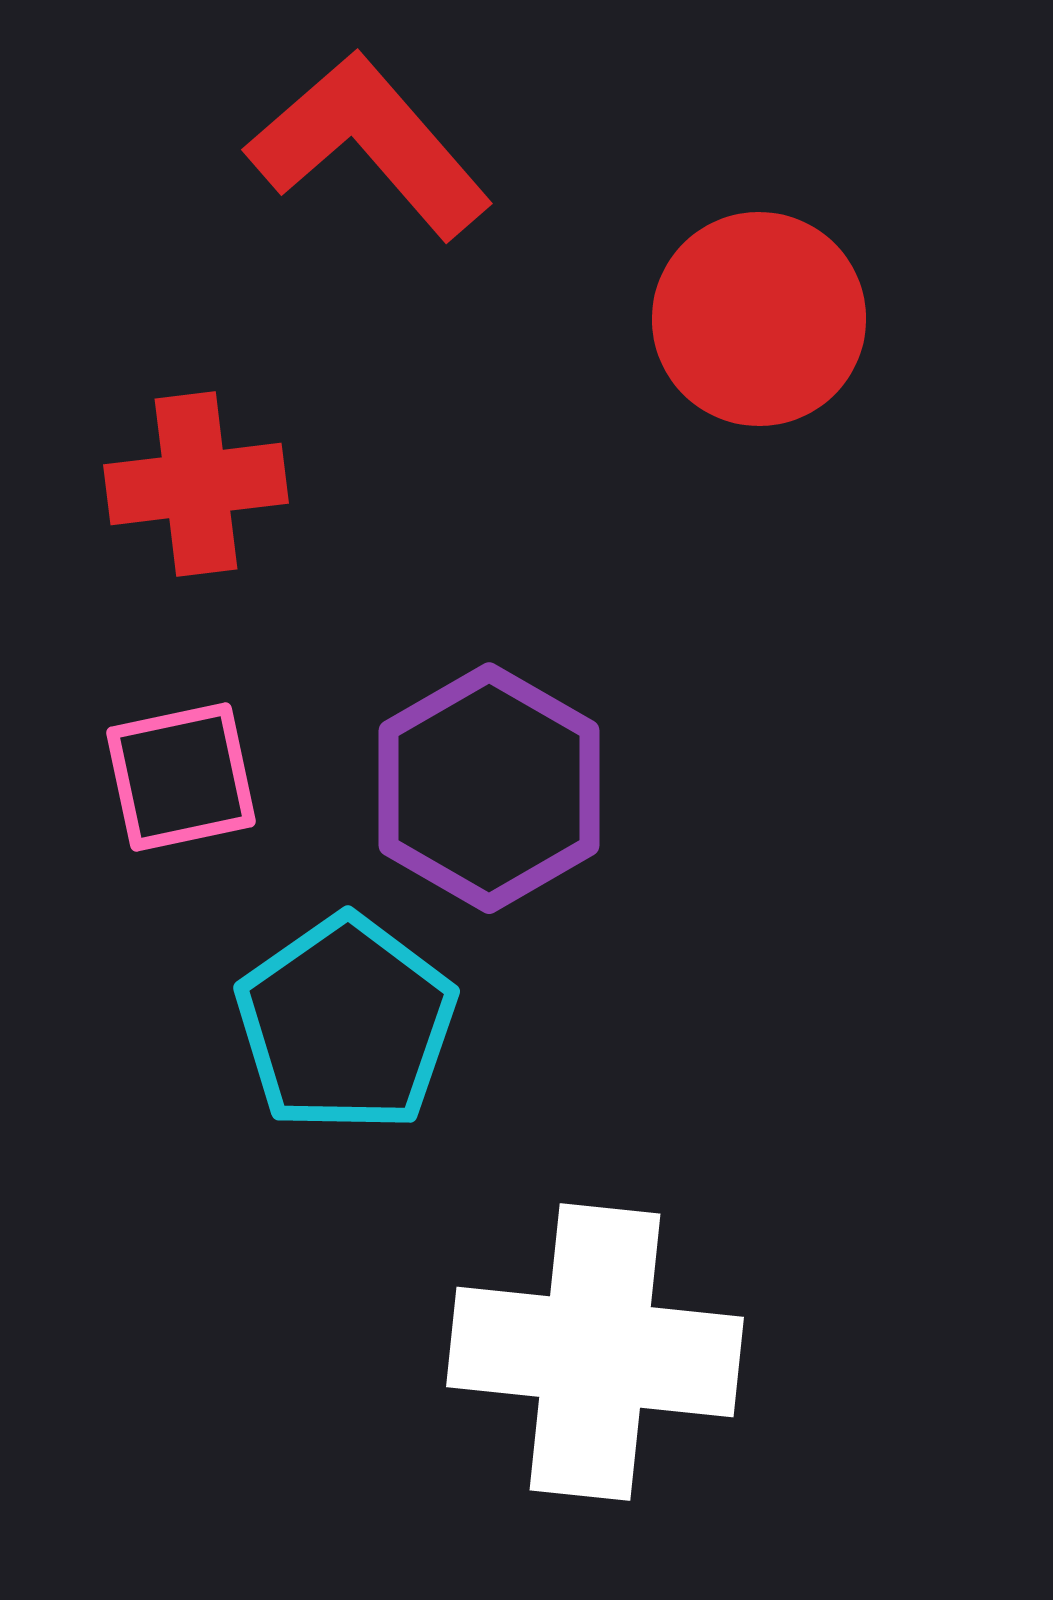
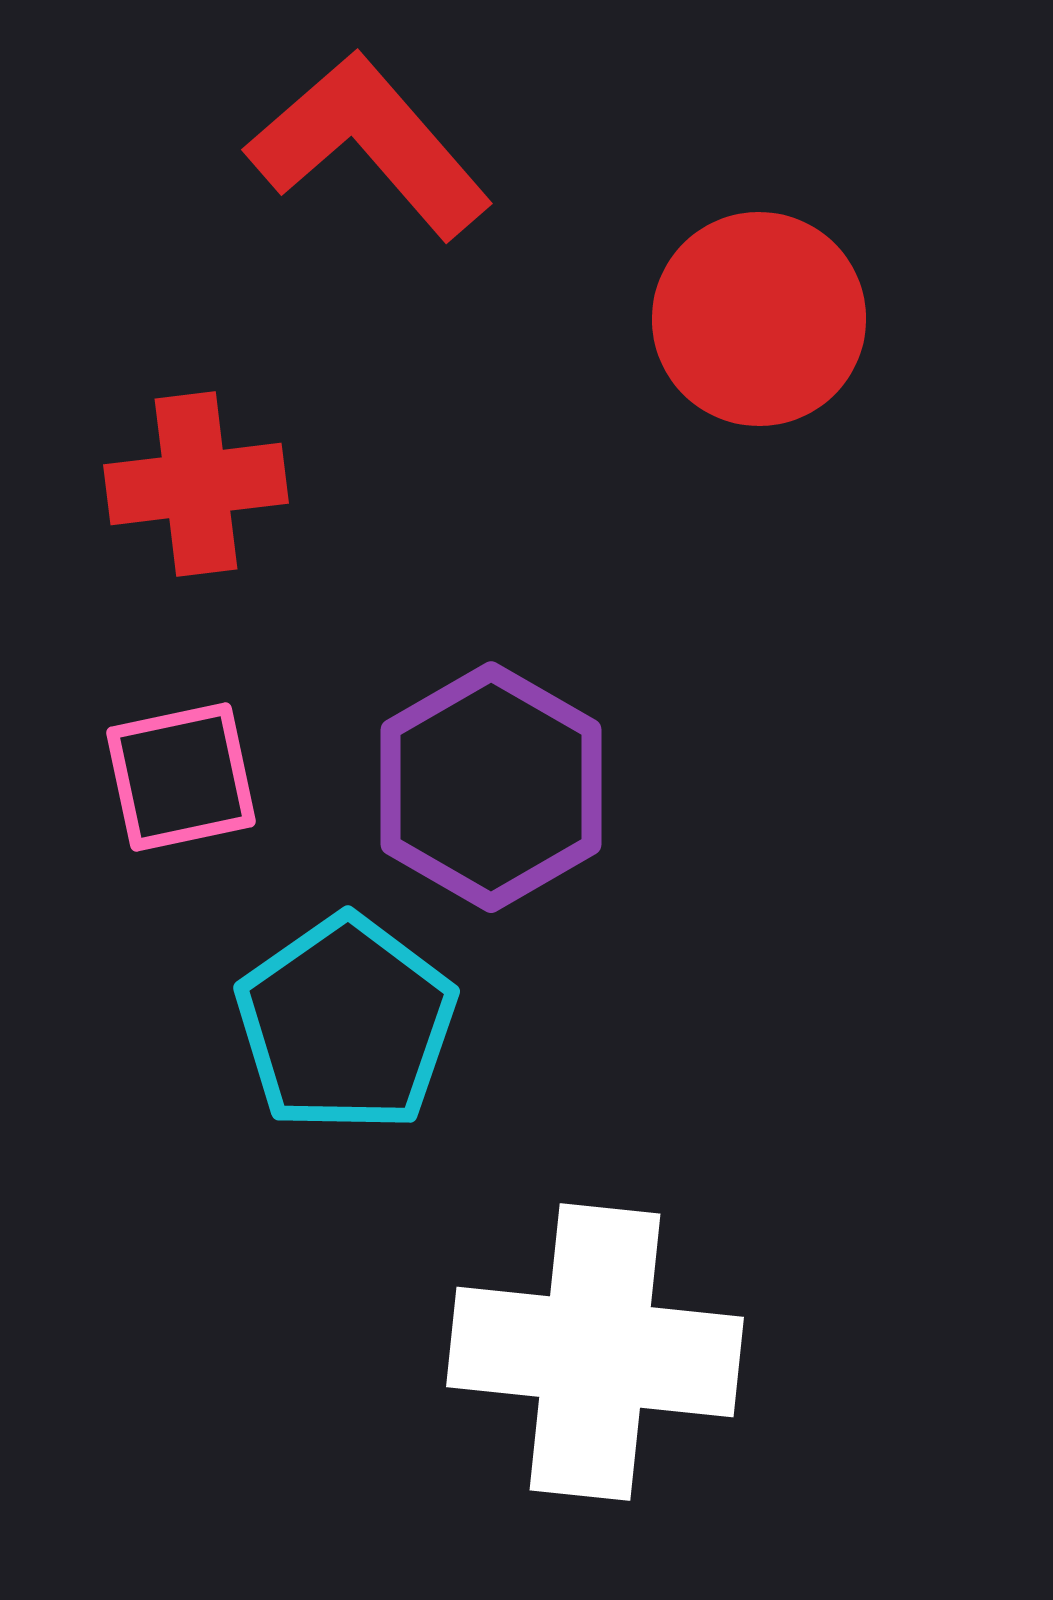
purple hexagon: moved 2 px right, 1 px up
